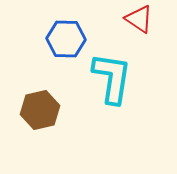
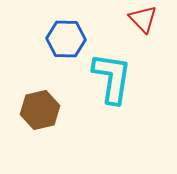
red triangle: moved 4 px right; rotated 12 degrees clockwise
